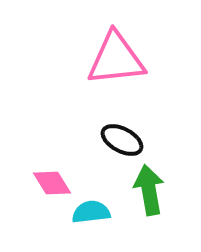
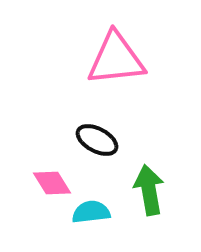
black ellipse: moved 25 px left
